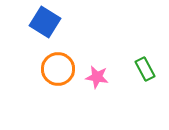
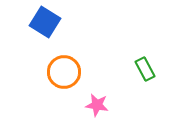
orange circle: moved 6 px right, 3 px down
pink star: moved 28 px down
